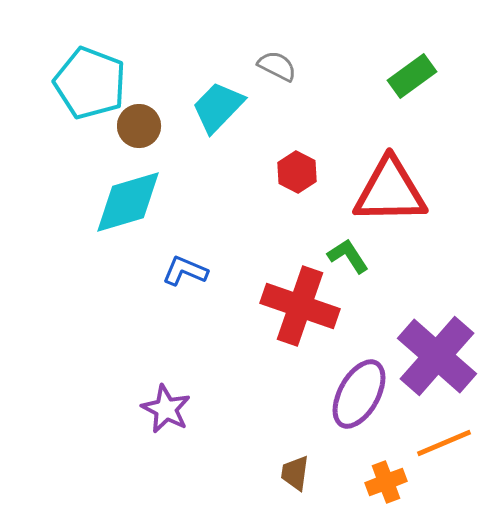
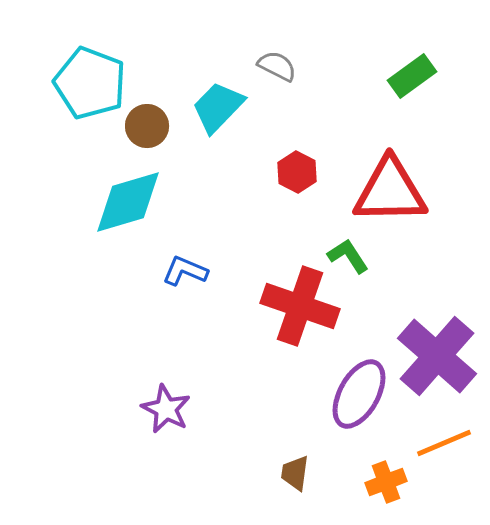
brown circle: moved 8 px right
